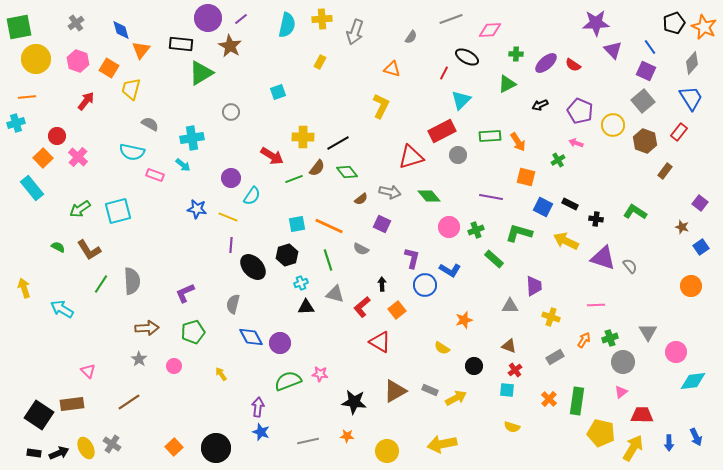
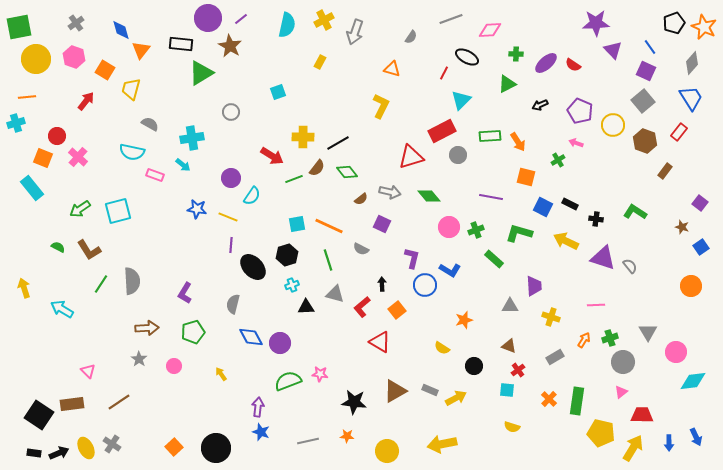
yellow cross at (322, 19): moved 2 px right, 1 px down; rotated 24 degrees counterclockwise
pink hexagon at (78, 61): moved 4 px left, 4 px up
orange square at (109, 68): moved 4 px left, 2 px down
orange square at (43, 158): rotated 24 degrees counterclockwise
cyan cross at (301, 283): moved 9 px left, 2 px down
purple L-shape at (185, 293): rotated 35 degrees counterclockwise
red cross at (515, 370): moved 3 px right
brown line at (129, 402): moved 10 px left
